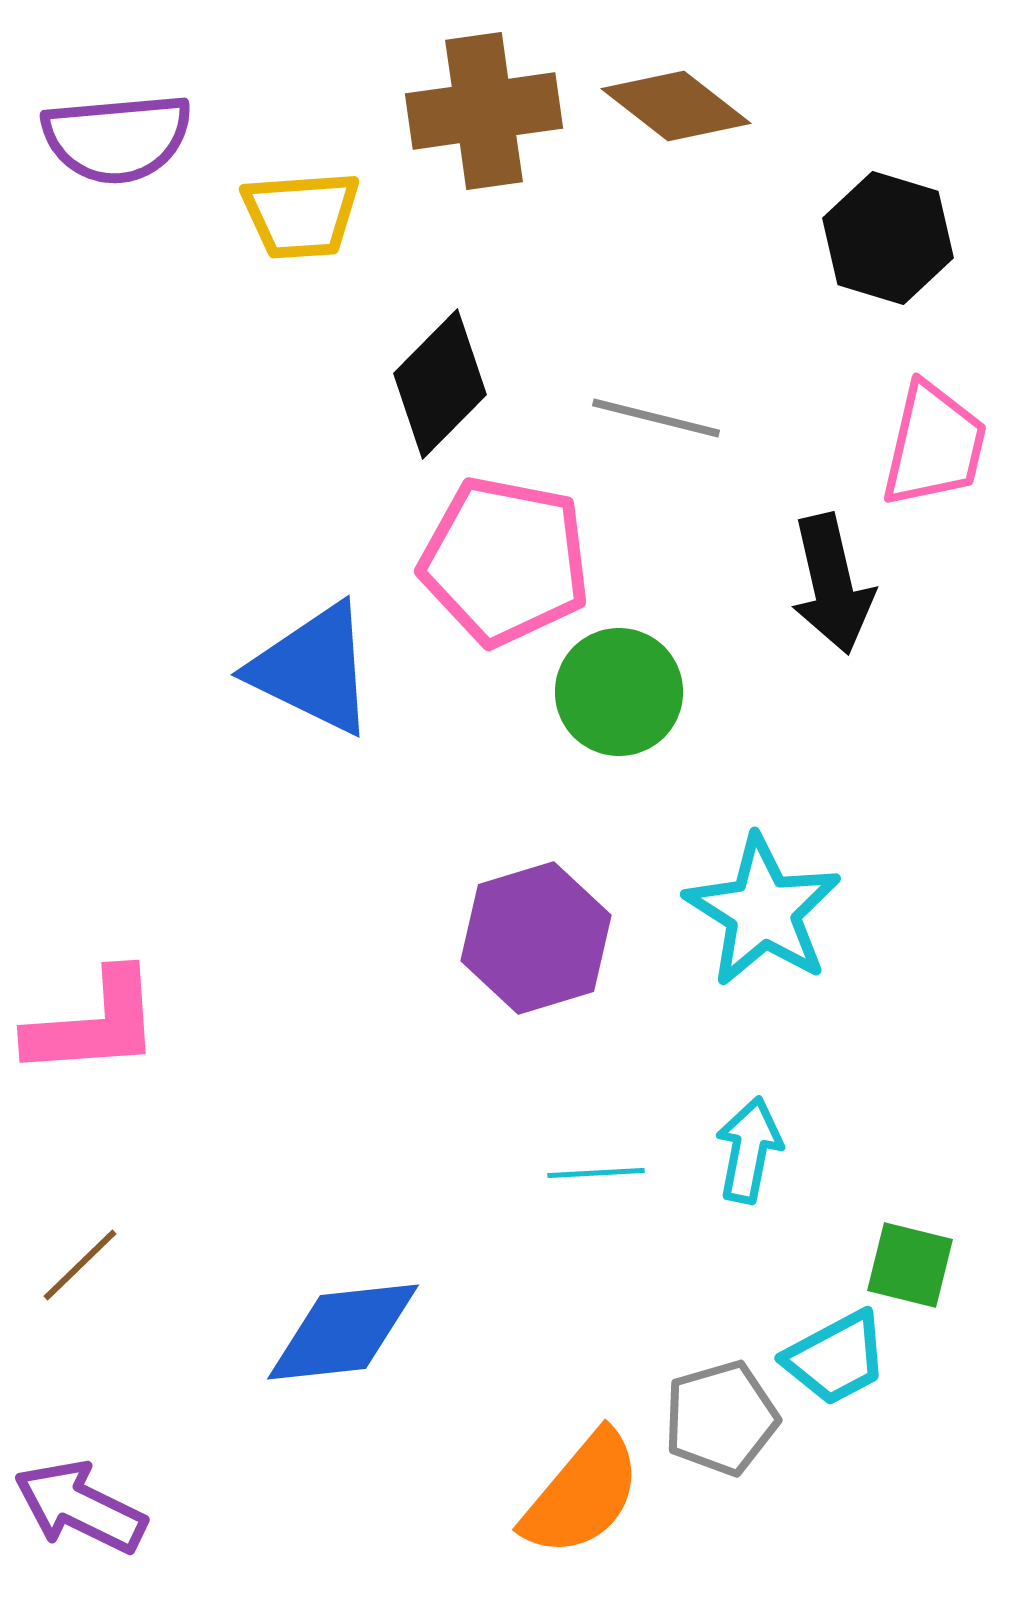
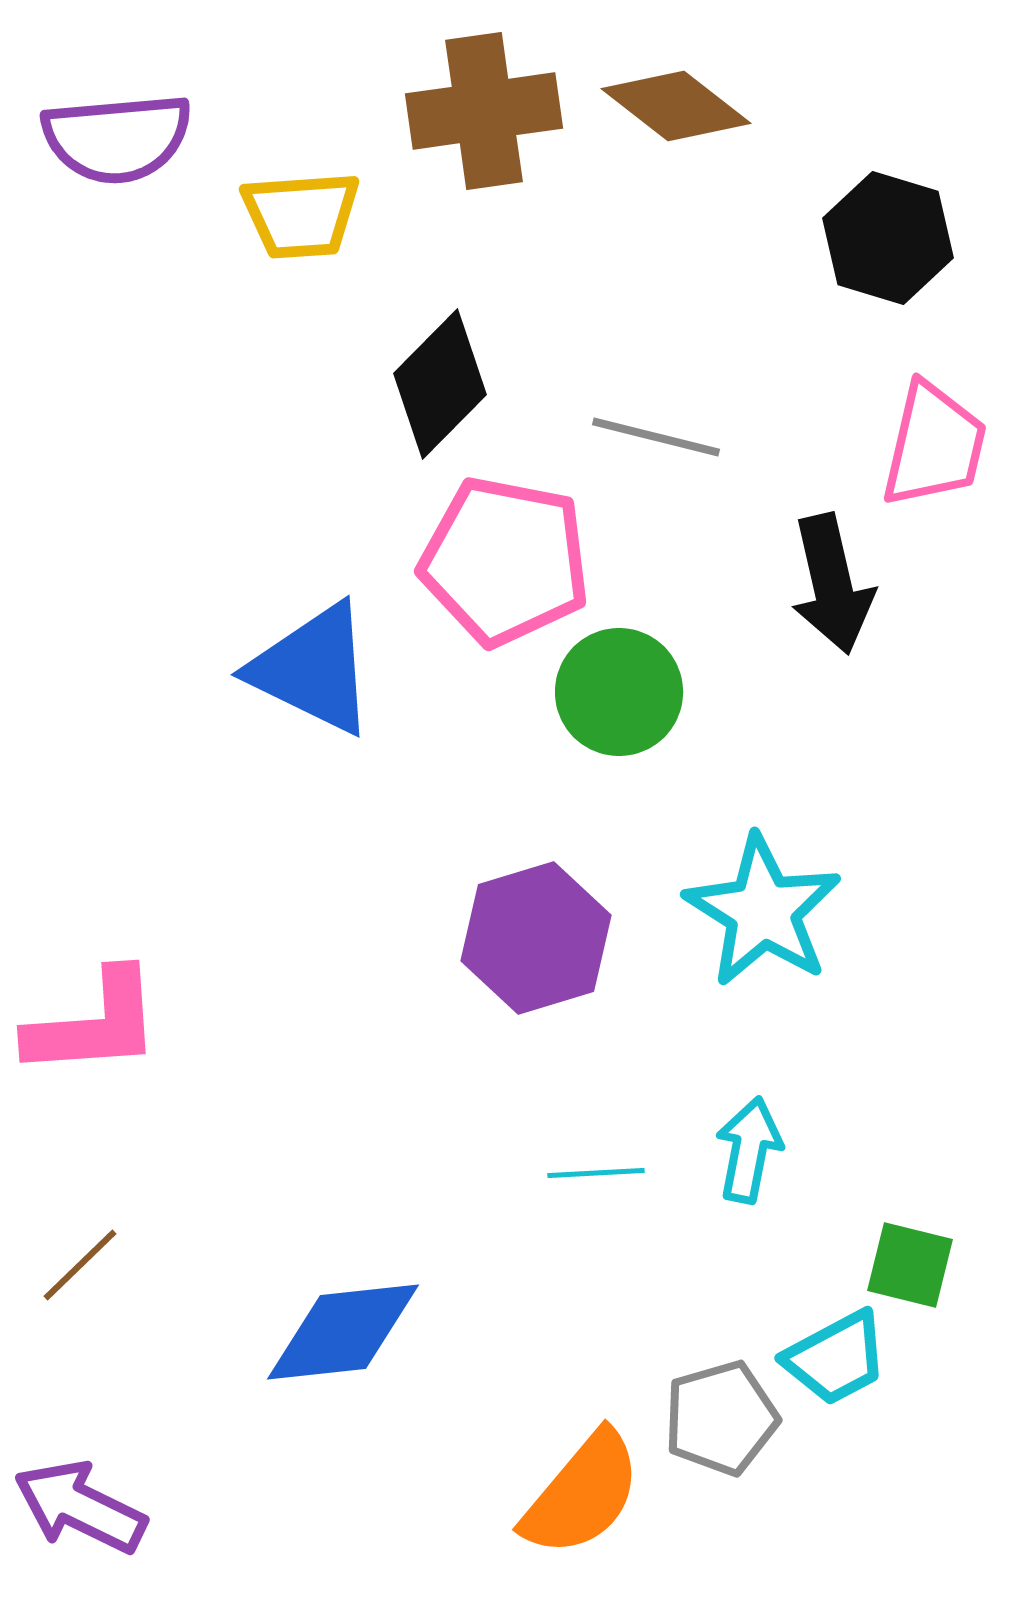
gray line: moved 19 px down
